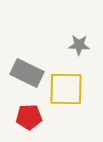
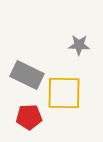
gray rectangle: moved 2 px down
yellow square: moved 2 px left, 4 px down
